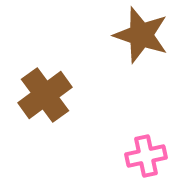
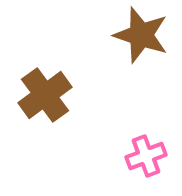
pink cross: rotated 9 degrees counterclockwise
